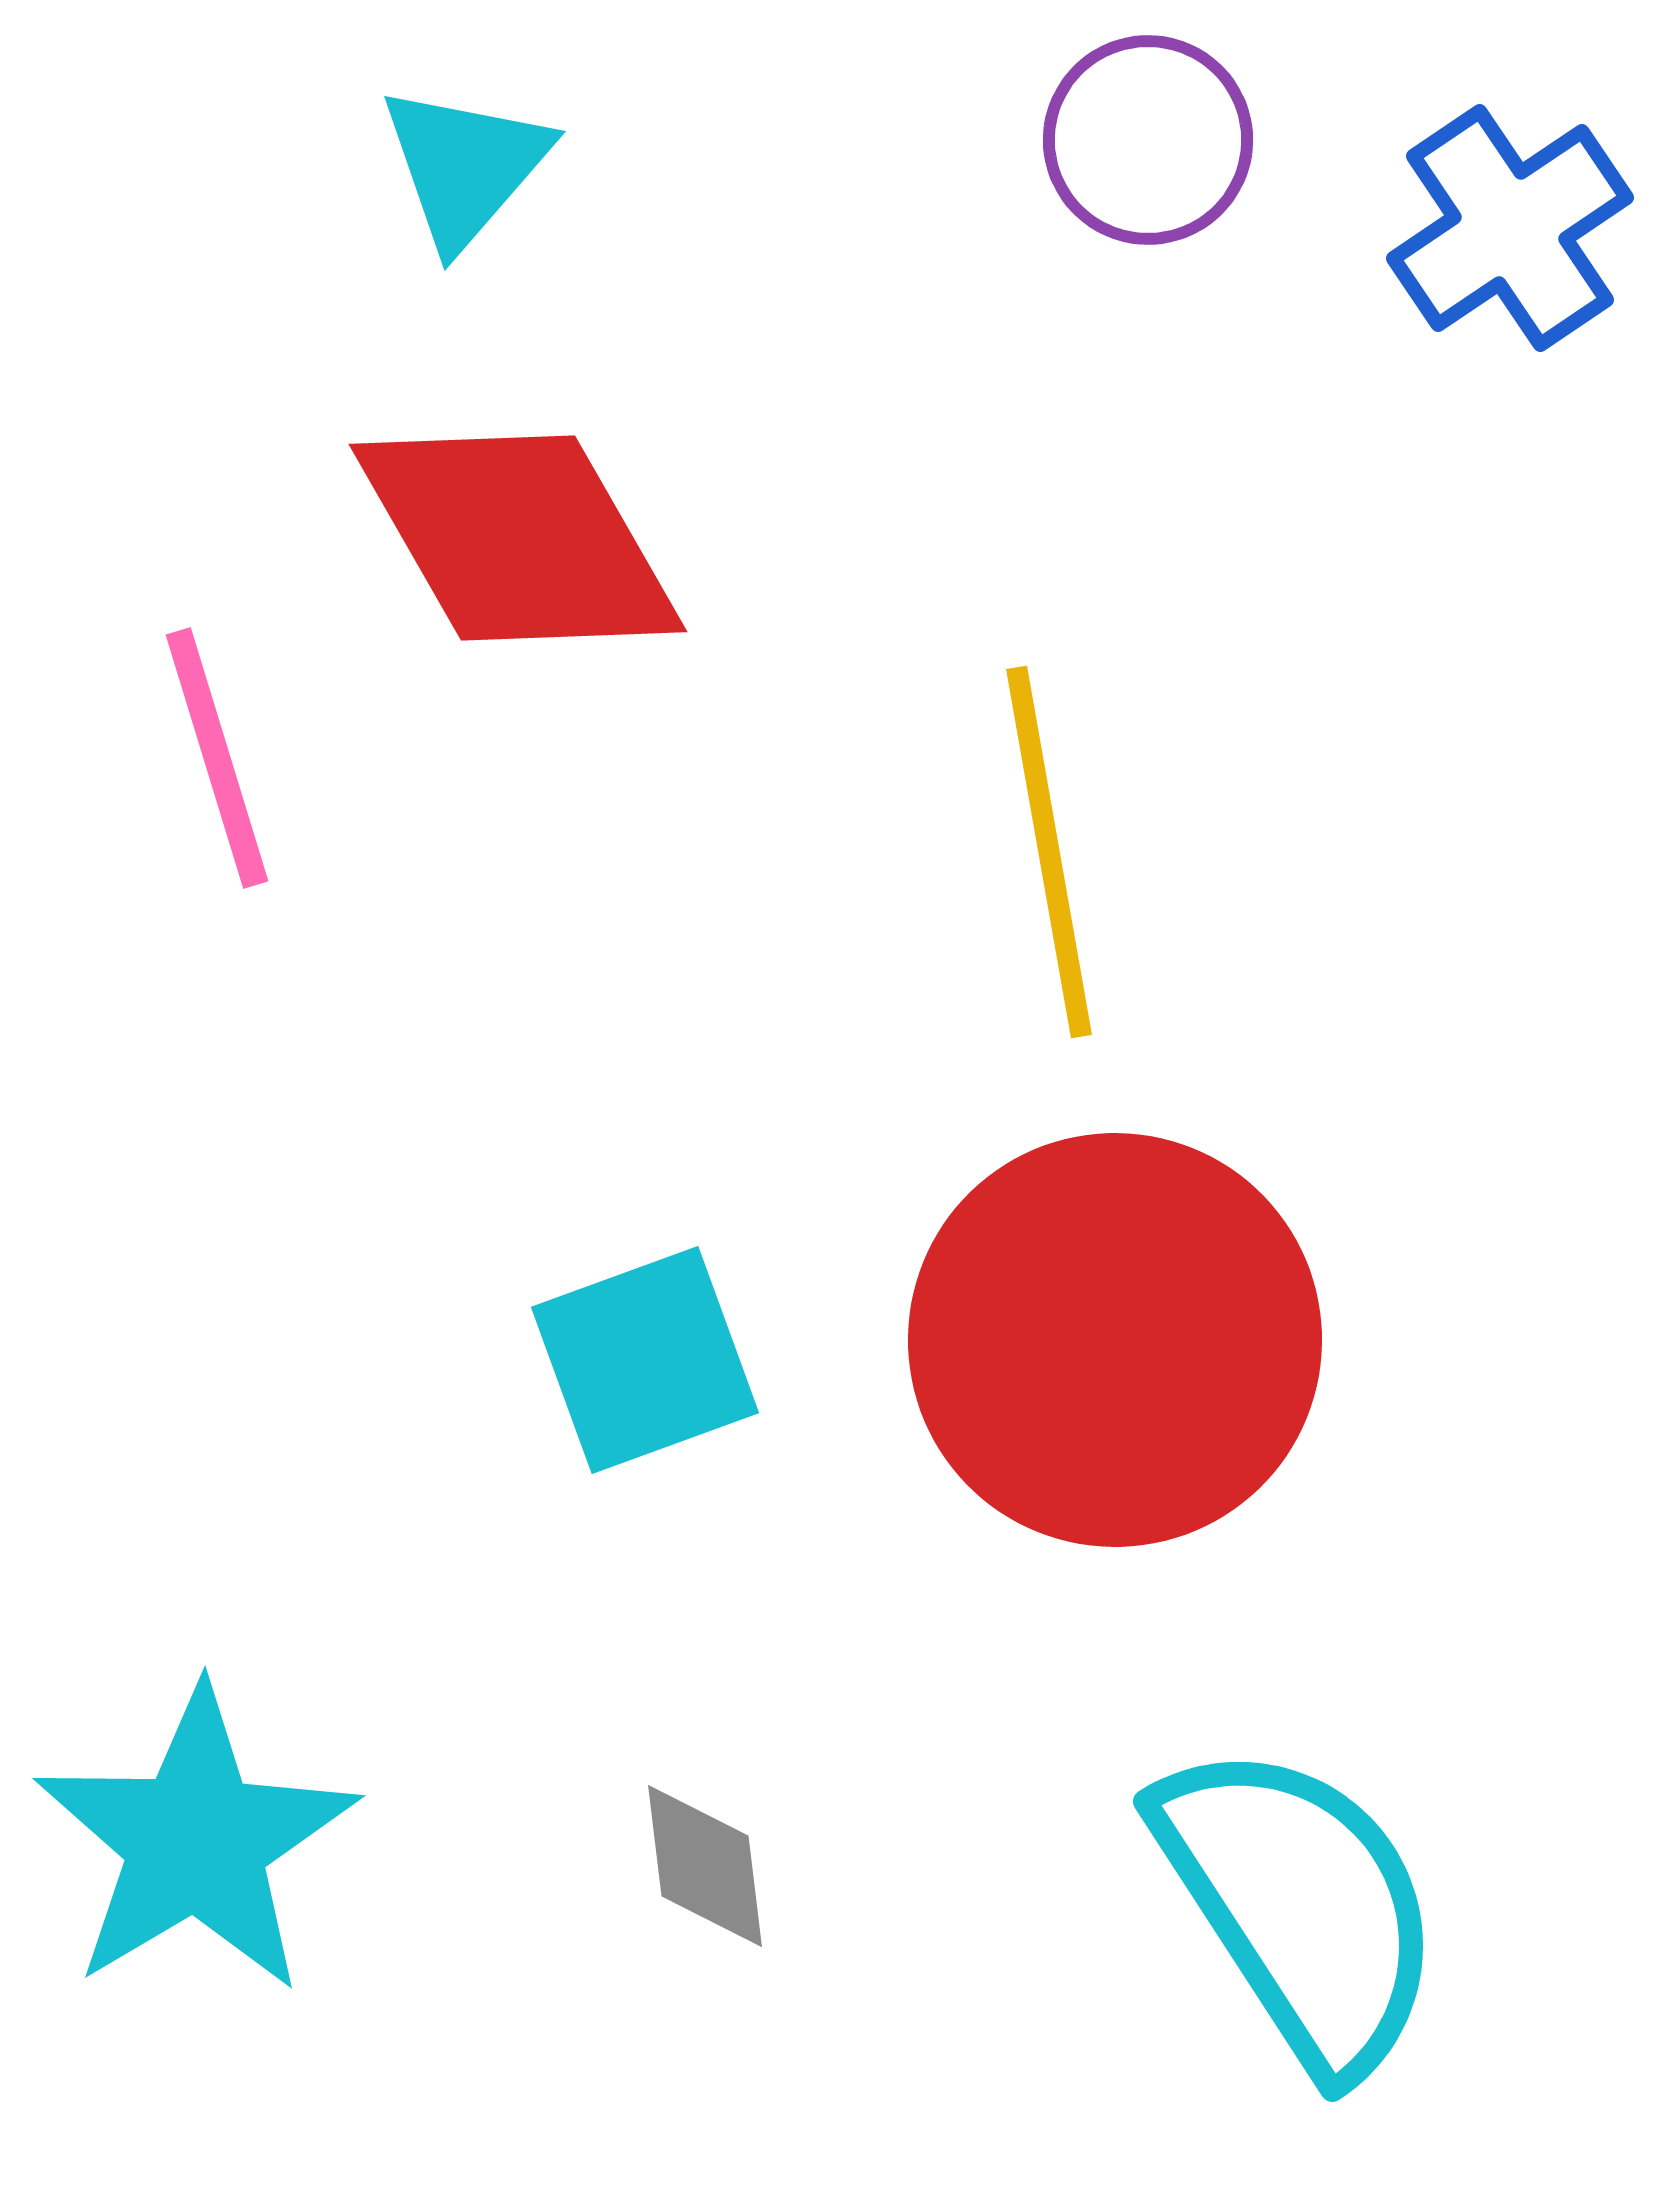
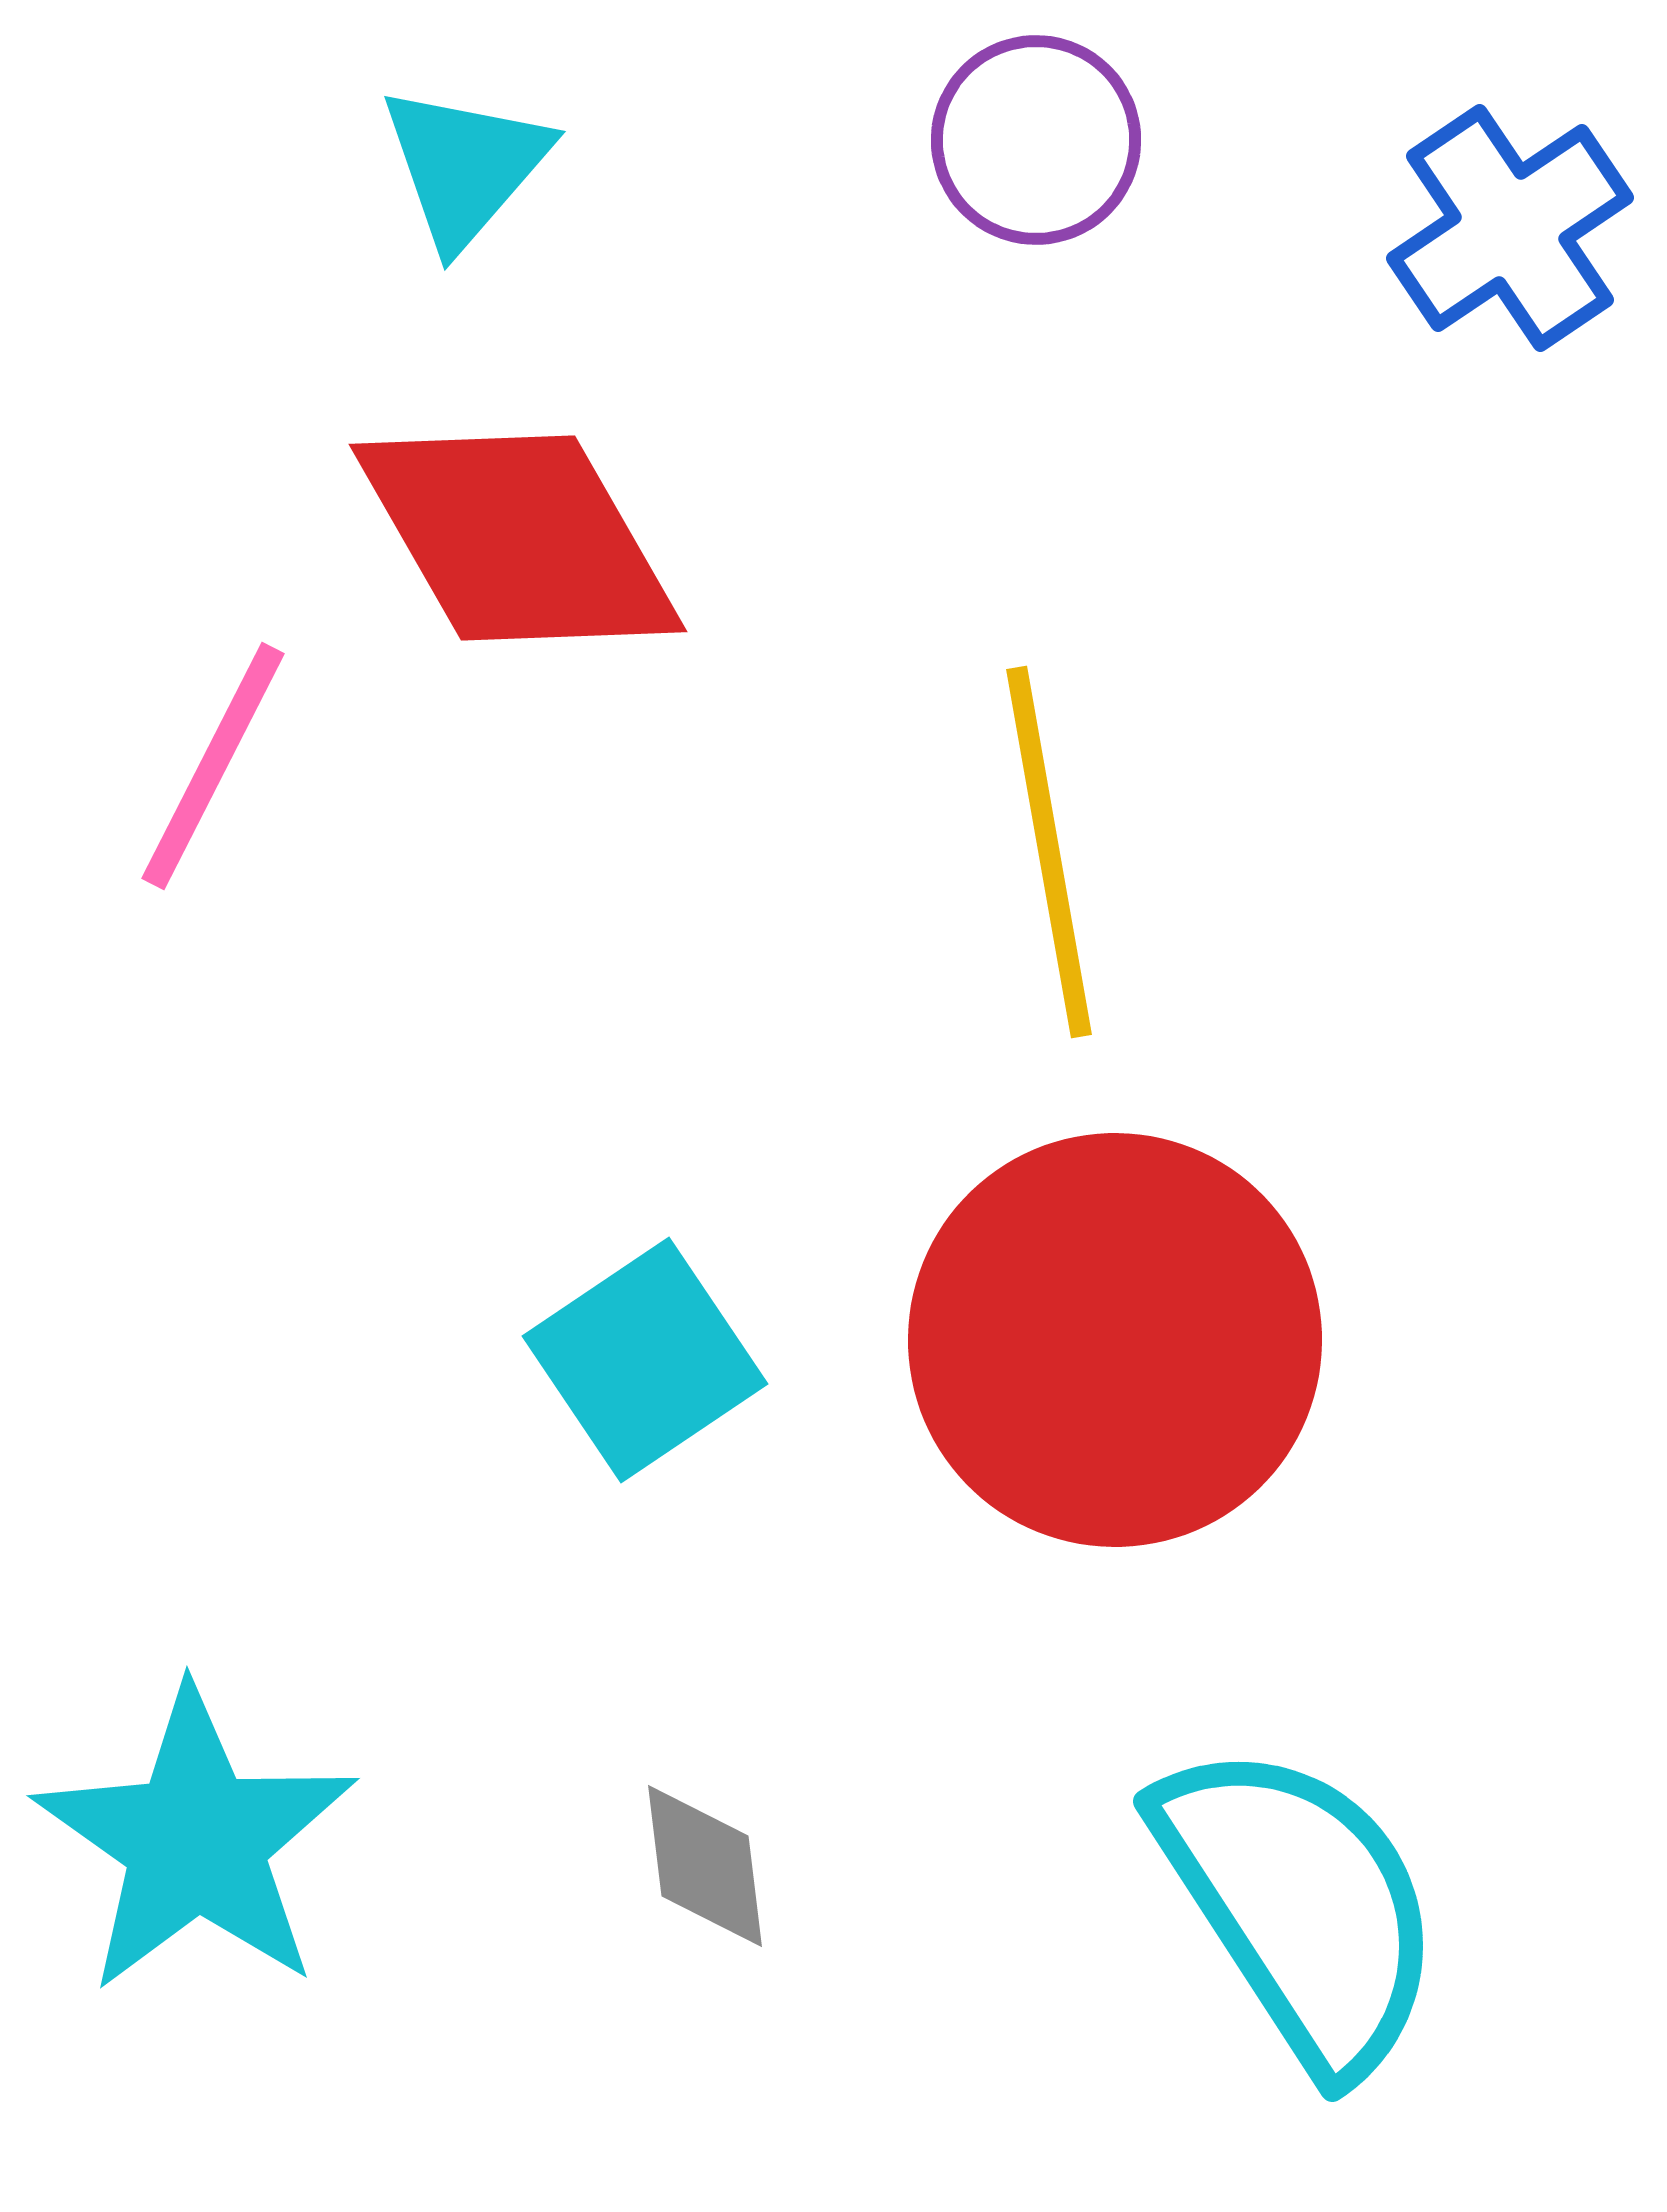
purple circle: moved 112 px left
pink line: moved 4 px left, 8 px down; rotated 44 degrees clockwise
cyan square: rotated 14 degrees counterclockwise
cyan star: rotated 6 degrees counterclockwise
